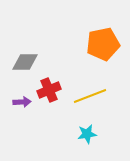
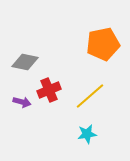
gray diamond: rotated 12 degrees clockwise
yellow line: rotated 20 degrees counterclockwise
purple arrow: rotated 18 degrees clockwise
